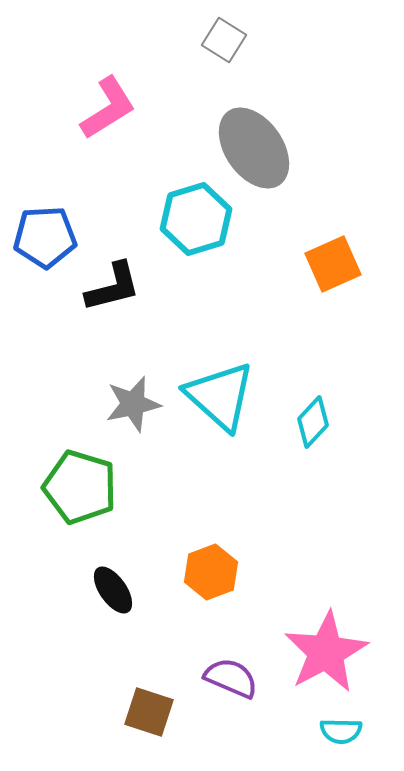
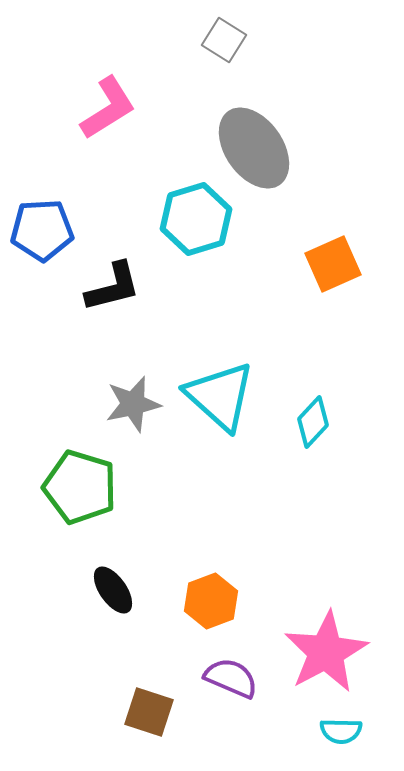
blue pentagon: moved 3 px left, 7 px up
orange hexagon: moved 29 px down
